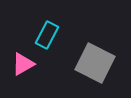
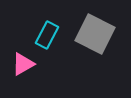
gray square: moved 29 px up
